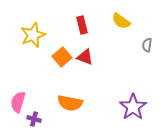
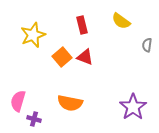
pink semicircle: moved 1 px up
